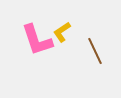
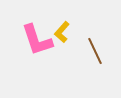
yellow L-shape: rotated 15 degrees counterclockwise
